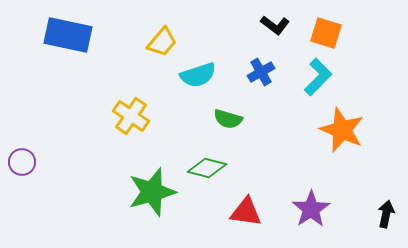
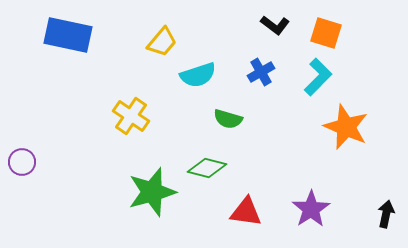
orange star: moved 4 px right, 3 px up
